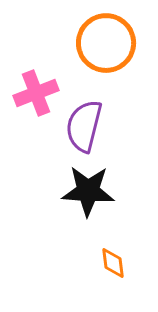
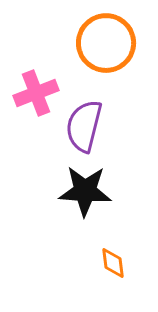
black star: moved 3 px left
